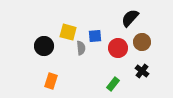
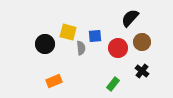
black circle: moved 1 px right, 2 px up
orange rectangle: moved 3 px right; rotated 49 degrees clockwise
